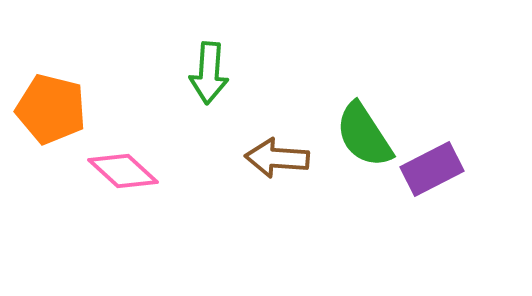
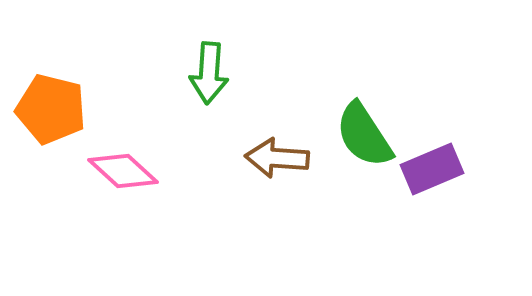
purple rectangle: rotated 4 degrees clockwise
